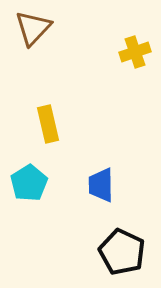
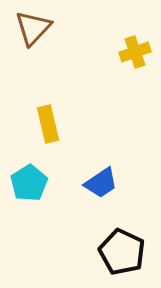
blue trapezoid: moved 2 px up; rotated 123 degrees counterclockwise
